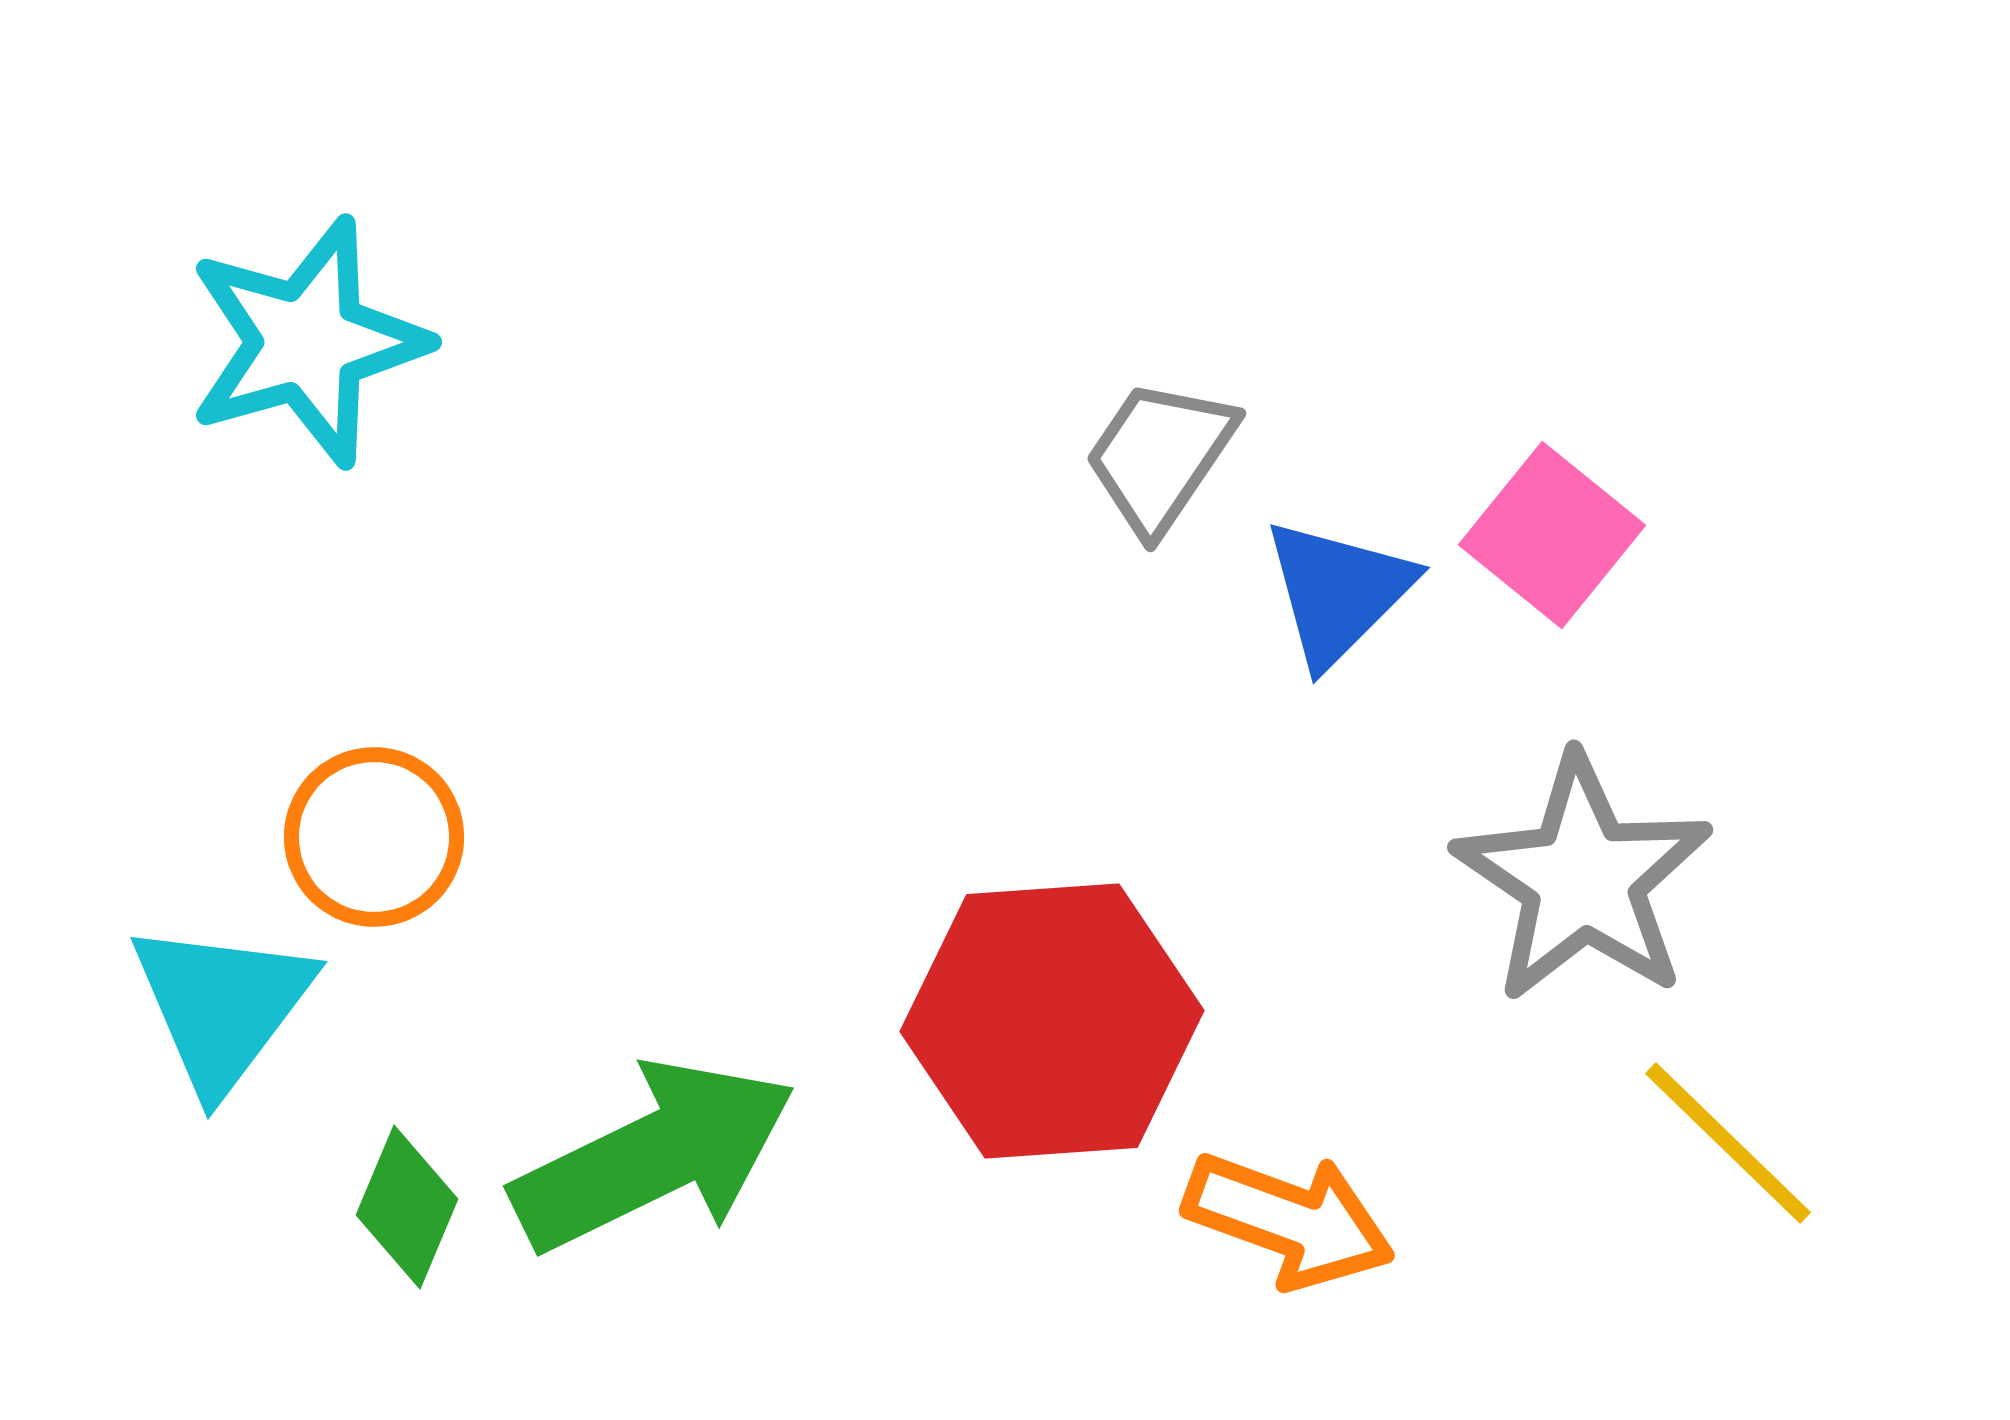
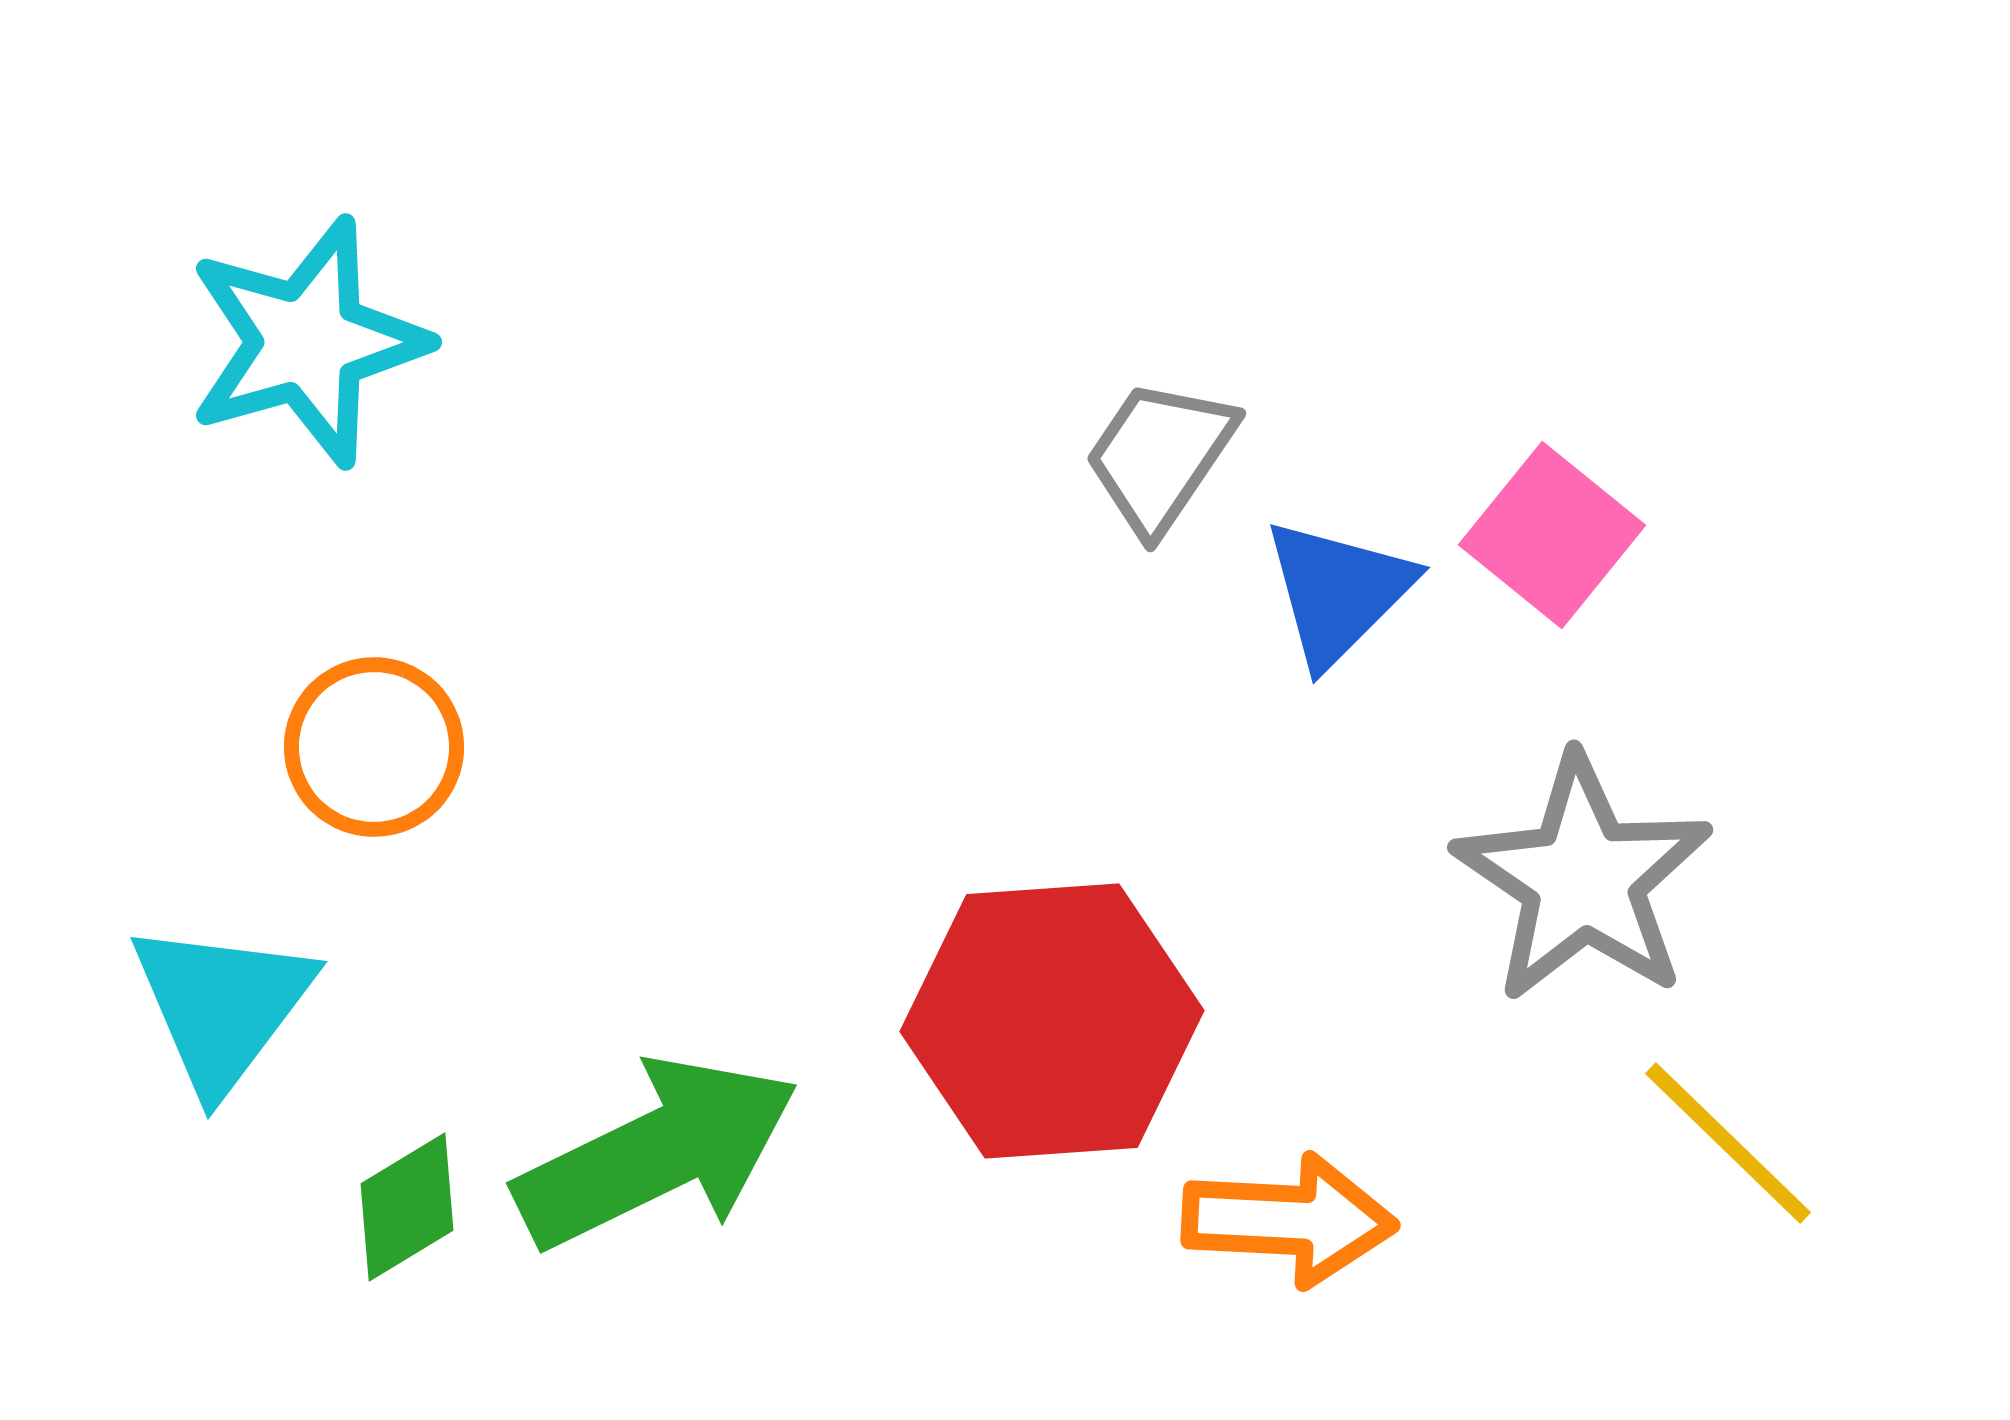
orange circle: moved 90 px up
green arrow: moved 3 px right, 3 px up
green diamond: rotated 36 degrees clockwise
orange arrow: rotated 17 degrees counterclockwise
